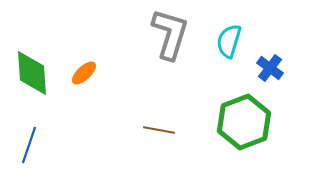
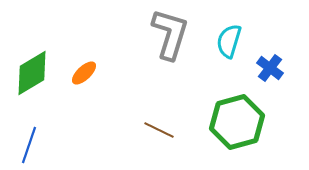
green diamond: rotated 63 degrees clockwise
green hexagon: moved 7 px left; rotated 6 degrees clockwise
brown line: rotated 16 degrees clockwise
